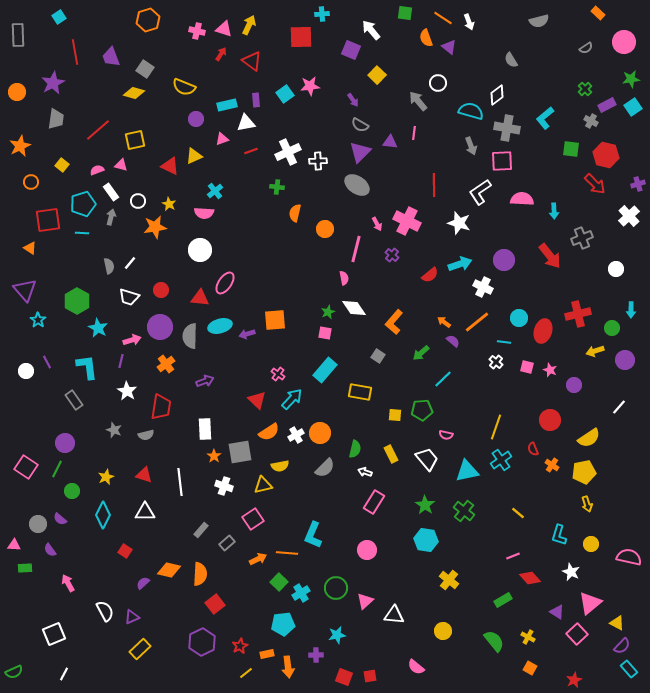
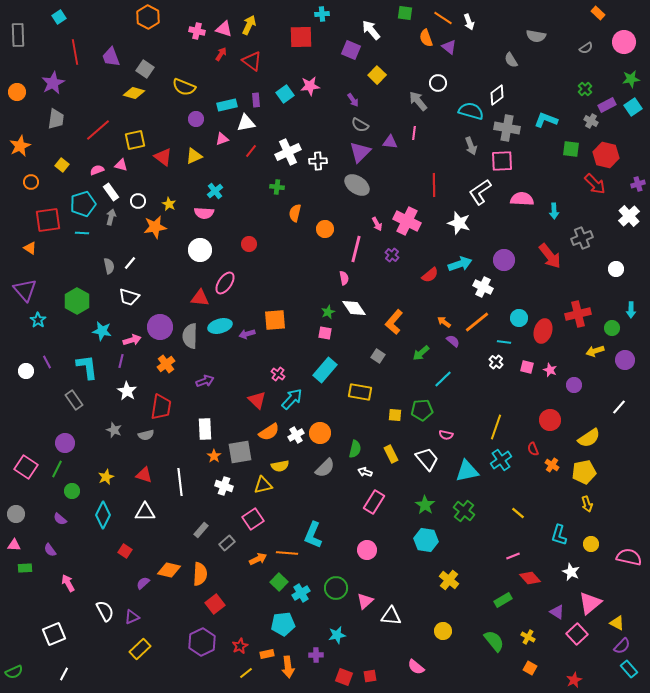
orange hexagon at (148, 20): moved 3 px up; rotated 15 degrees counterclockwise
gray semicircle at (539, 21): moved 3 px left, 15 px down; rotated 24 degrees clockwise
cyan L-shape at (545, 118): moved 1 px right, 2 px down; rotated 60 degrees clockwise
red line at (251, 151): rotated 32 degrees counterclockwise
red triangle at (170, 166): moved 7 px left, 9 px up; rotated 12 degrees clockwise
red circle at (161, 290): moved 88 px right, 46 px up
cyan star at (98, 328): moved 4 px right, 3 px down; rotated 18 degrees counterclockwise
gray circle at (38, 524): moved 22 px left, 10 px up
white triangle at (394, 615): moved 3 px left, 1 px down
